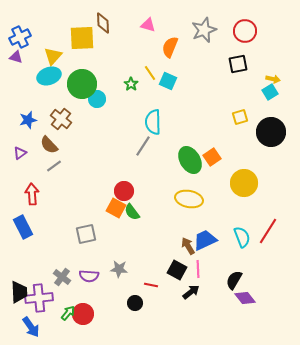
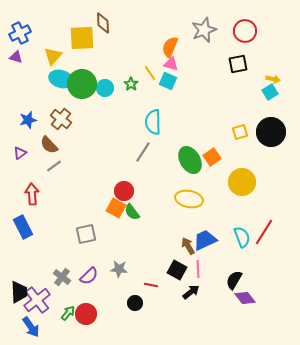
pink triangle at (148, 25): moved 23 px right, 39 px down
blue cross at (20, 37): moved 4 px up
cyan ellipse at (49, 76): moved 12 px right, 3 px down; rotated 35 degrees clockwise
cyan circle at (97, 99): moved 8 px right, 11 px up
yellow square at (240, 117): moved 15 px down
gray line at (143, 146): moved 6 px down
yellow circle at (244, 183): moved 2 px left, 1 px up
red line at (268, 231): moved 4 px left, 1 px down
purple semicircle at (89, 276): rotated 48 degrees counterclockwise
purple cross at (39, 298): moved 2 px left, 2 px down; rotated 32 degrees counterclockwise
red circle at (83, 314): moved 3 px right
